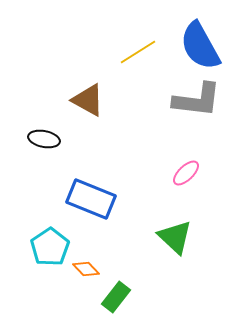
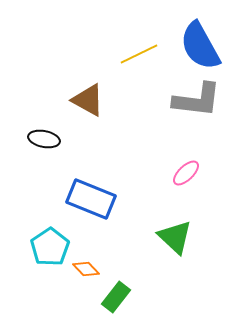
yellow line: moved 1 px right, 2 px down; rotated 6 degrees clockwise
